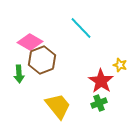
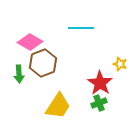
cyan line: rotated 45 degrees counterclockwise
brown hexagon: moved 1 px right, 3 px down
yellow star: moved 1 px up
red star: moved 1 px left, 2 px down
yellow trapezoid: rotated 72 degrees clockwise
